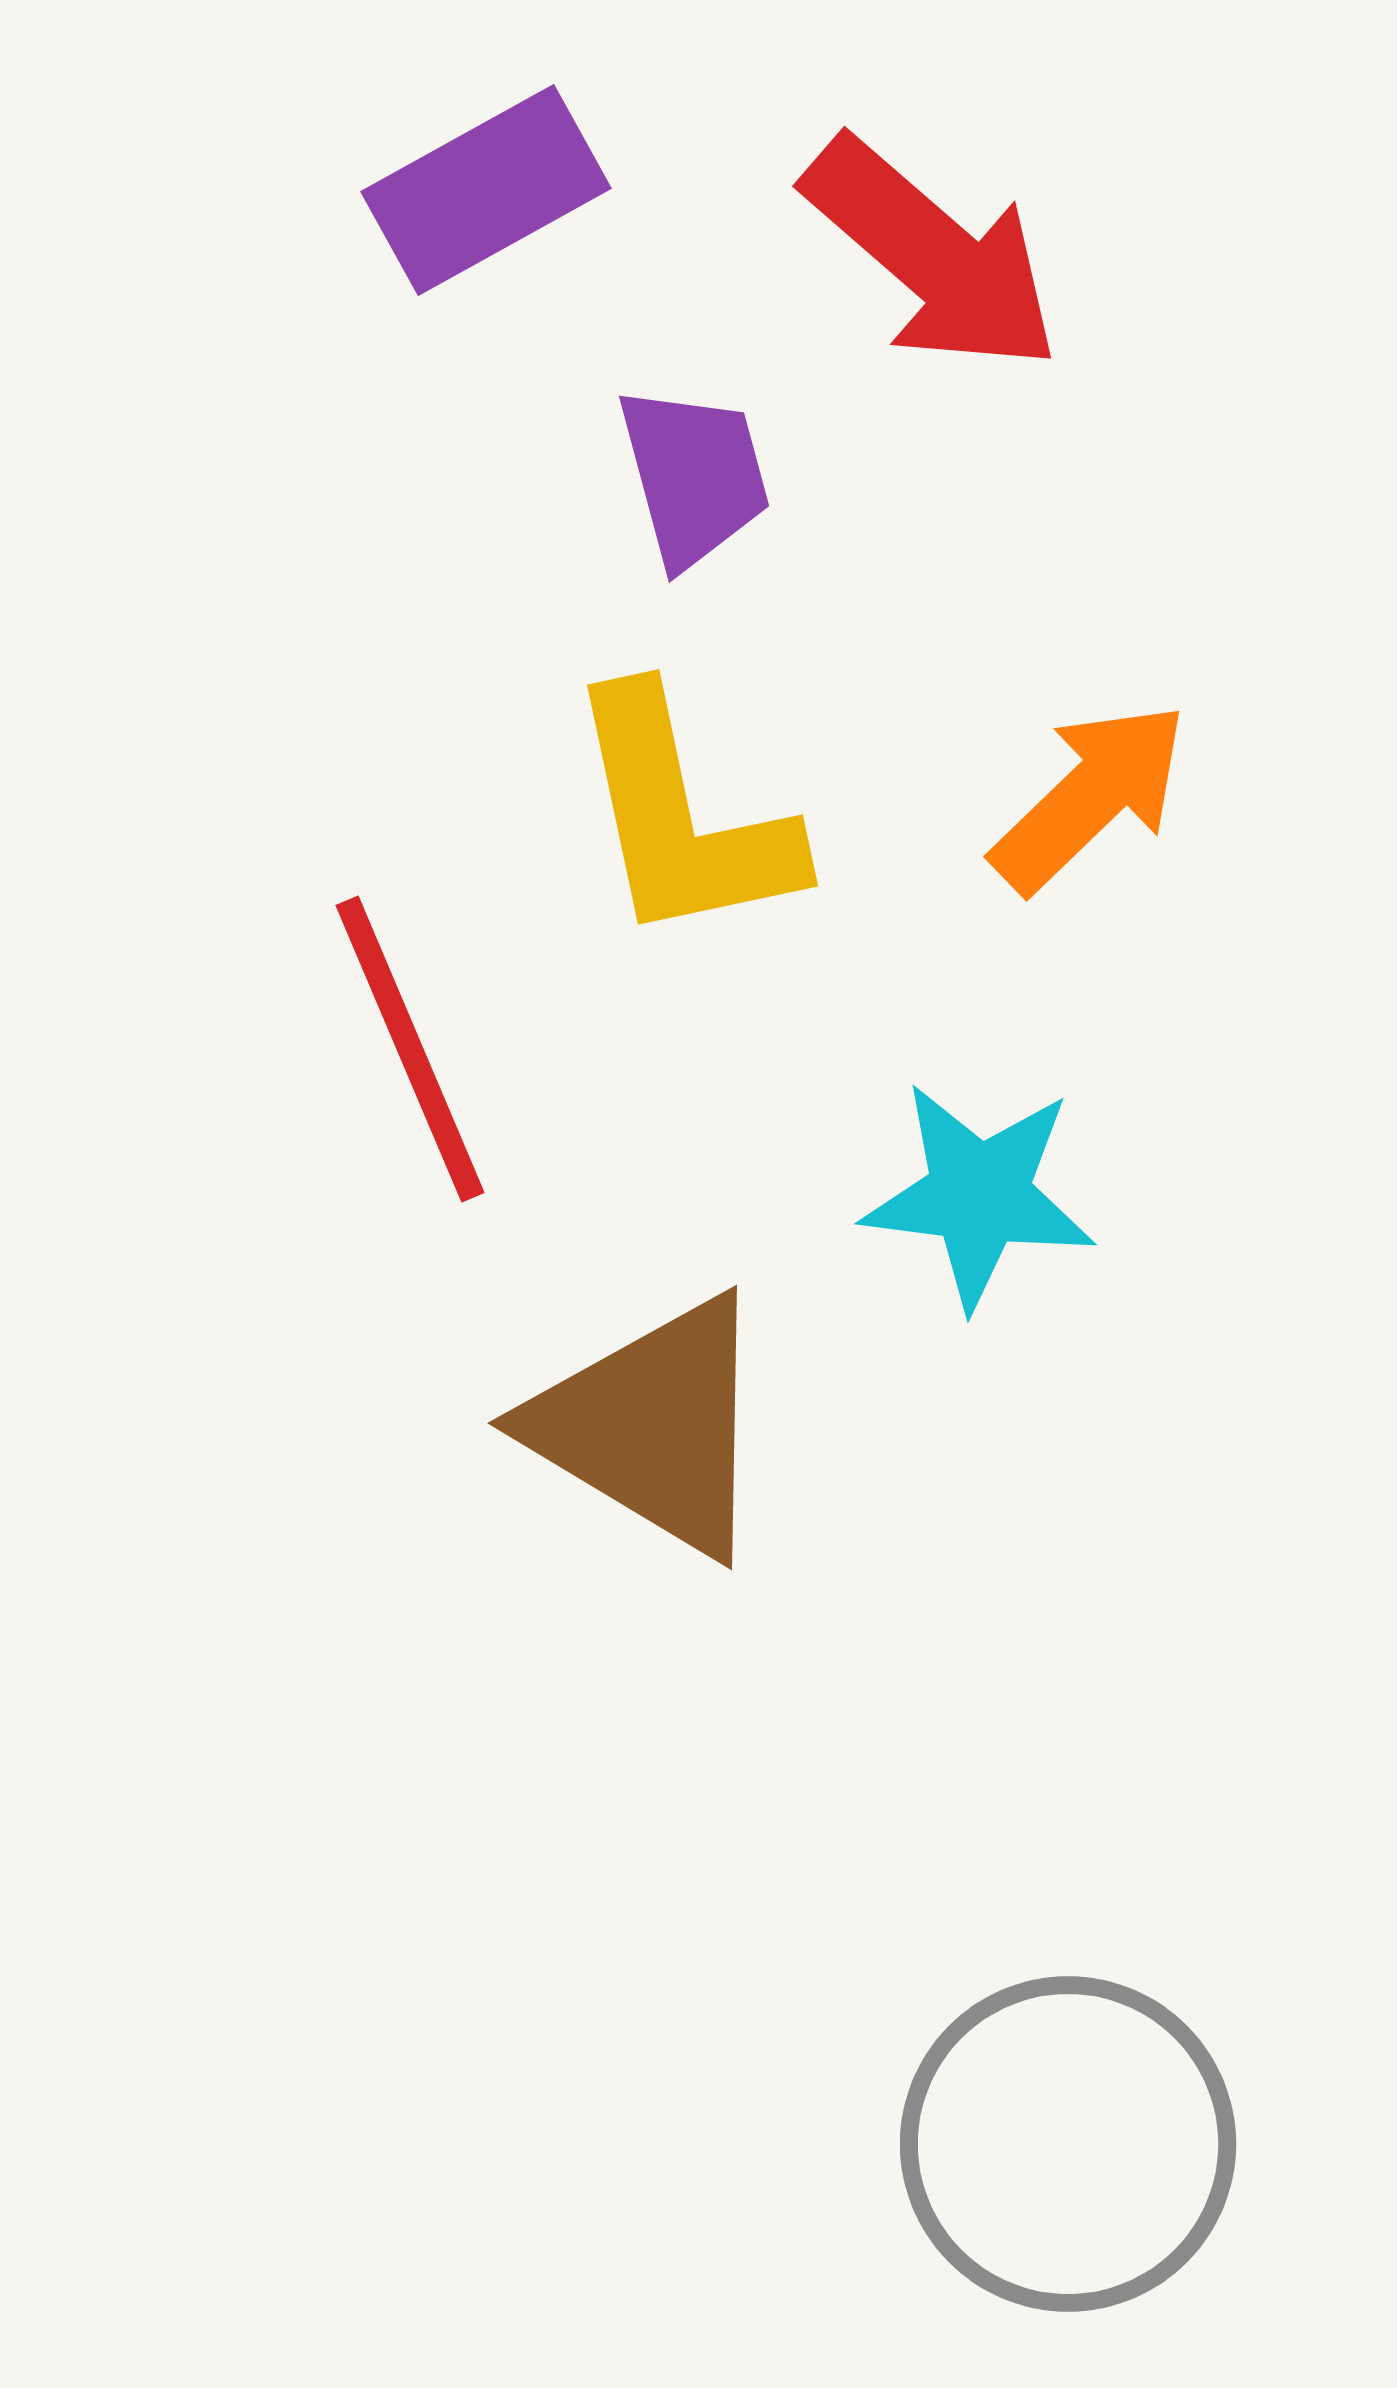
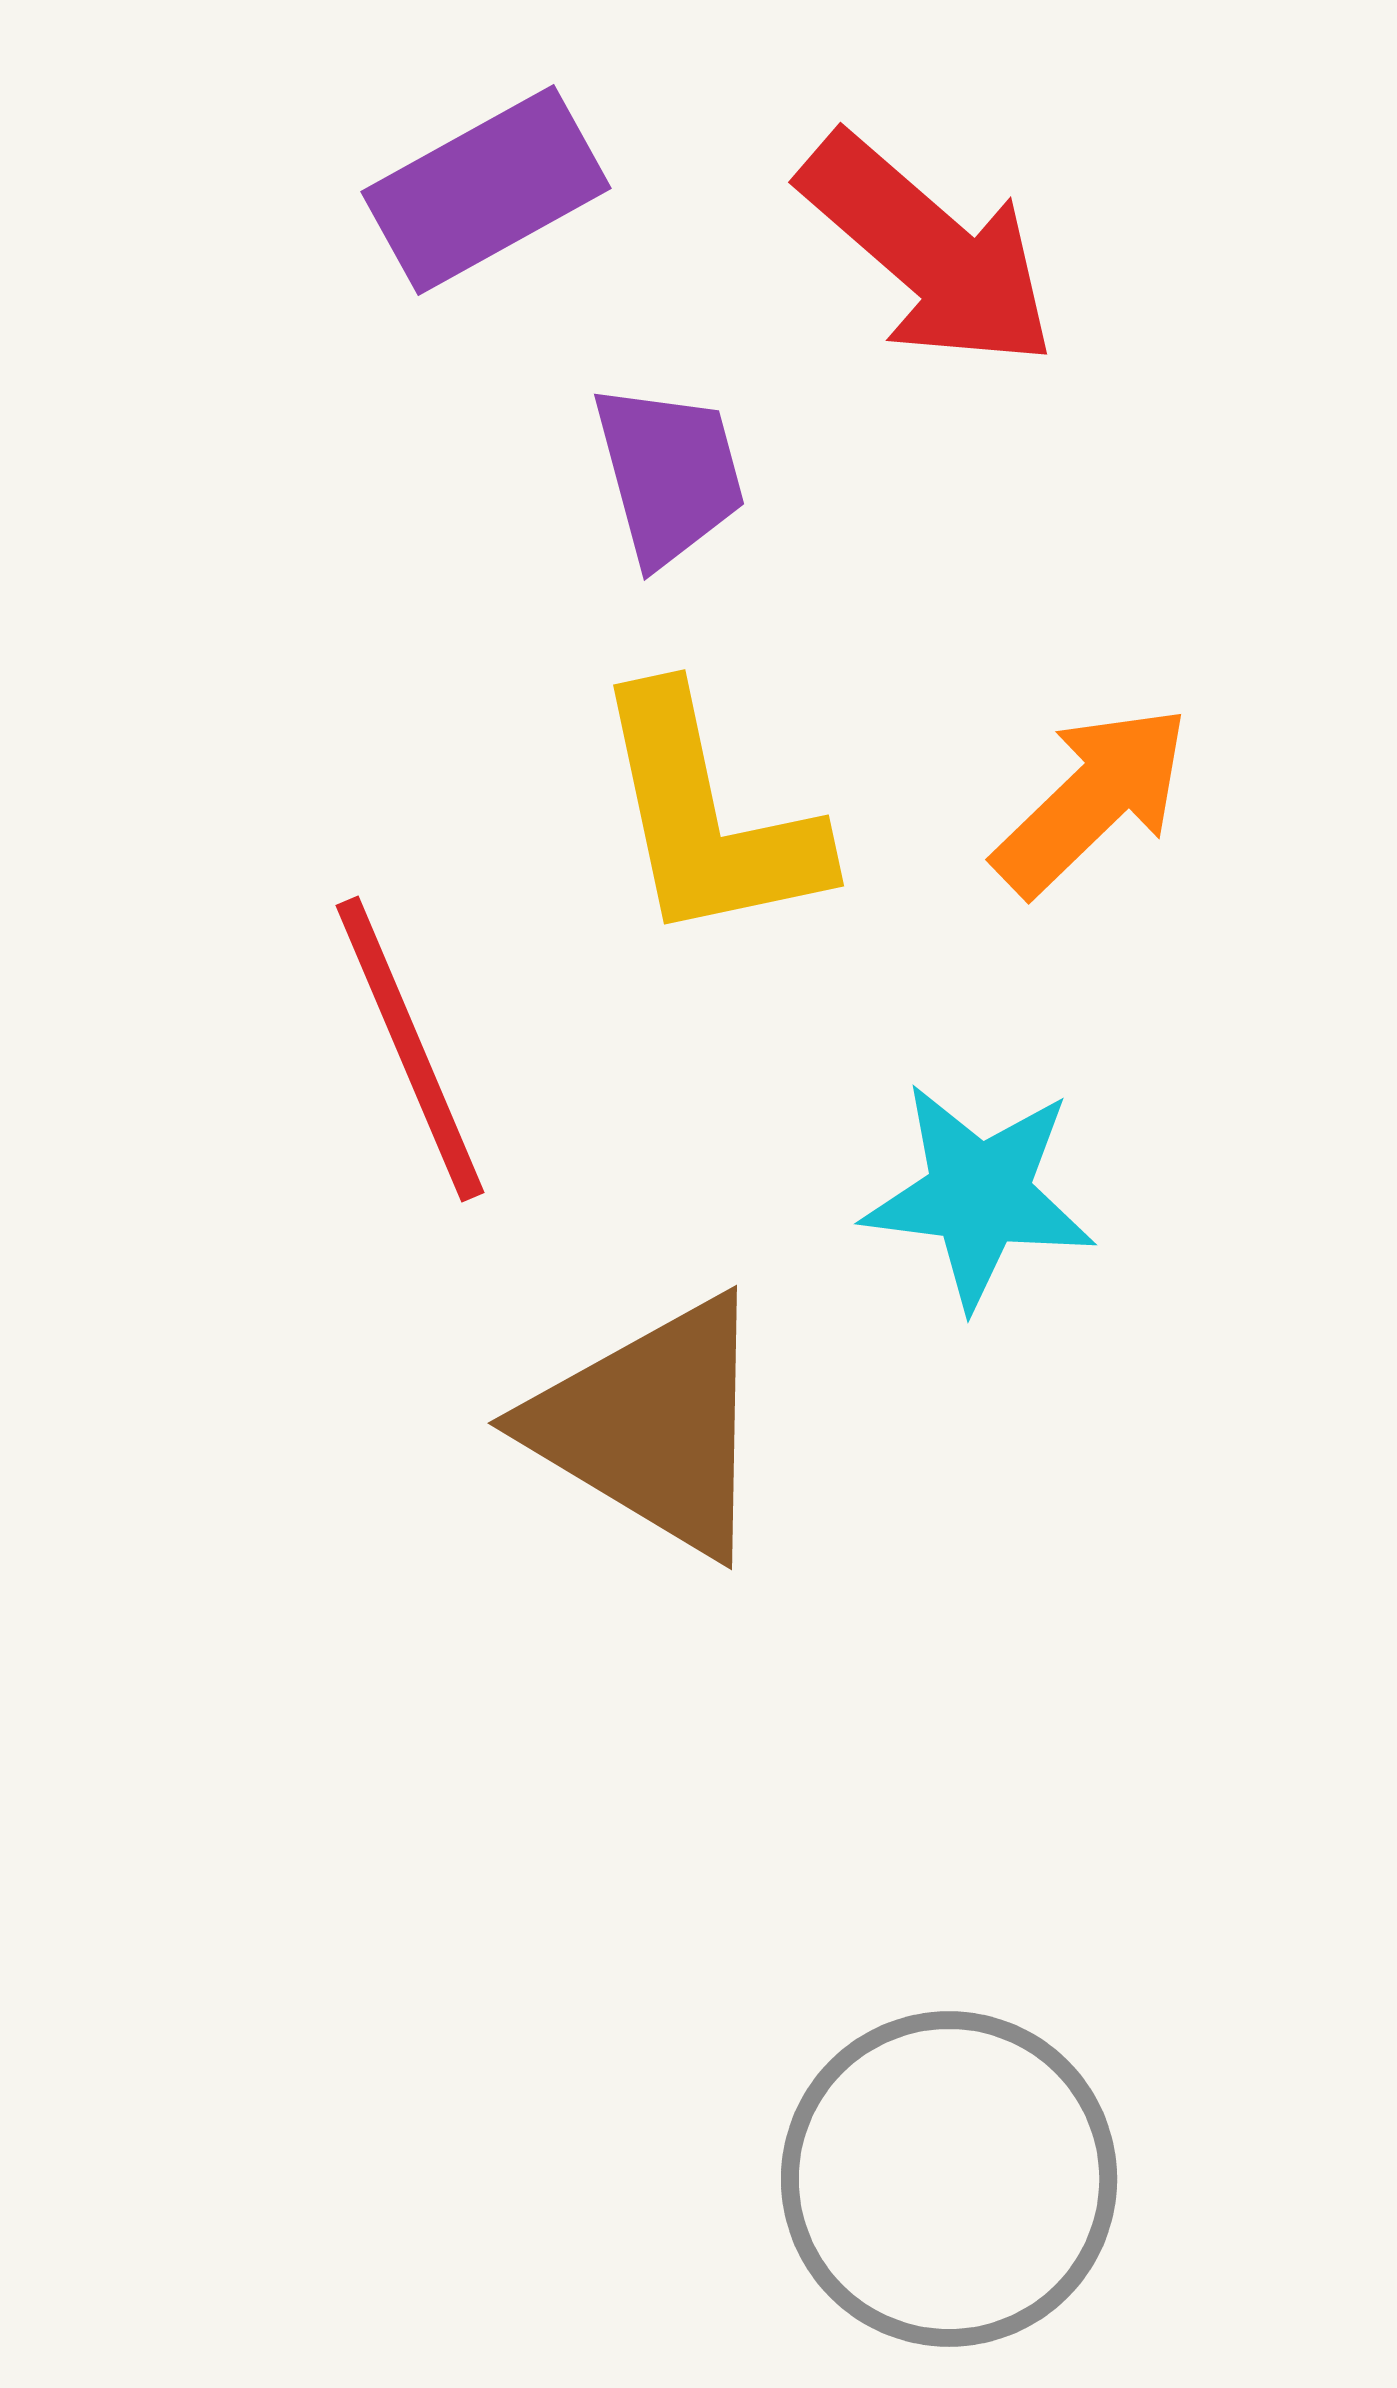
red arrow: moved 4 px left, 4 px up
purple trapezoid: moved 25 px left, 2 px up
orange arrow: moved 2 px right, 3 px down
yellow L-shape: moved 26 px right
gray circle: moved 119 px left, 35 px down
